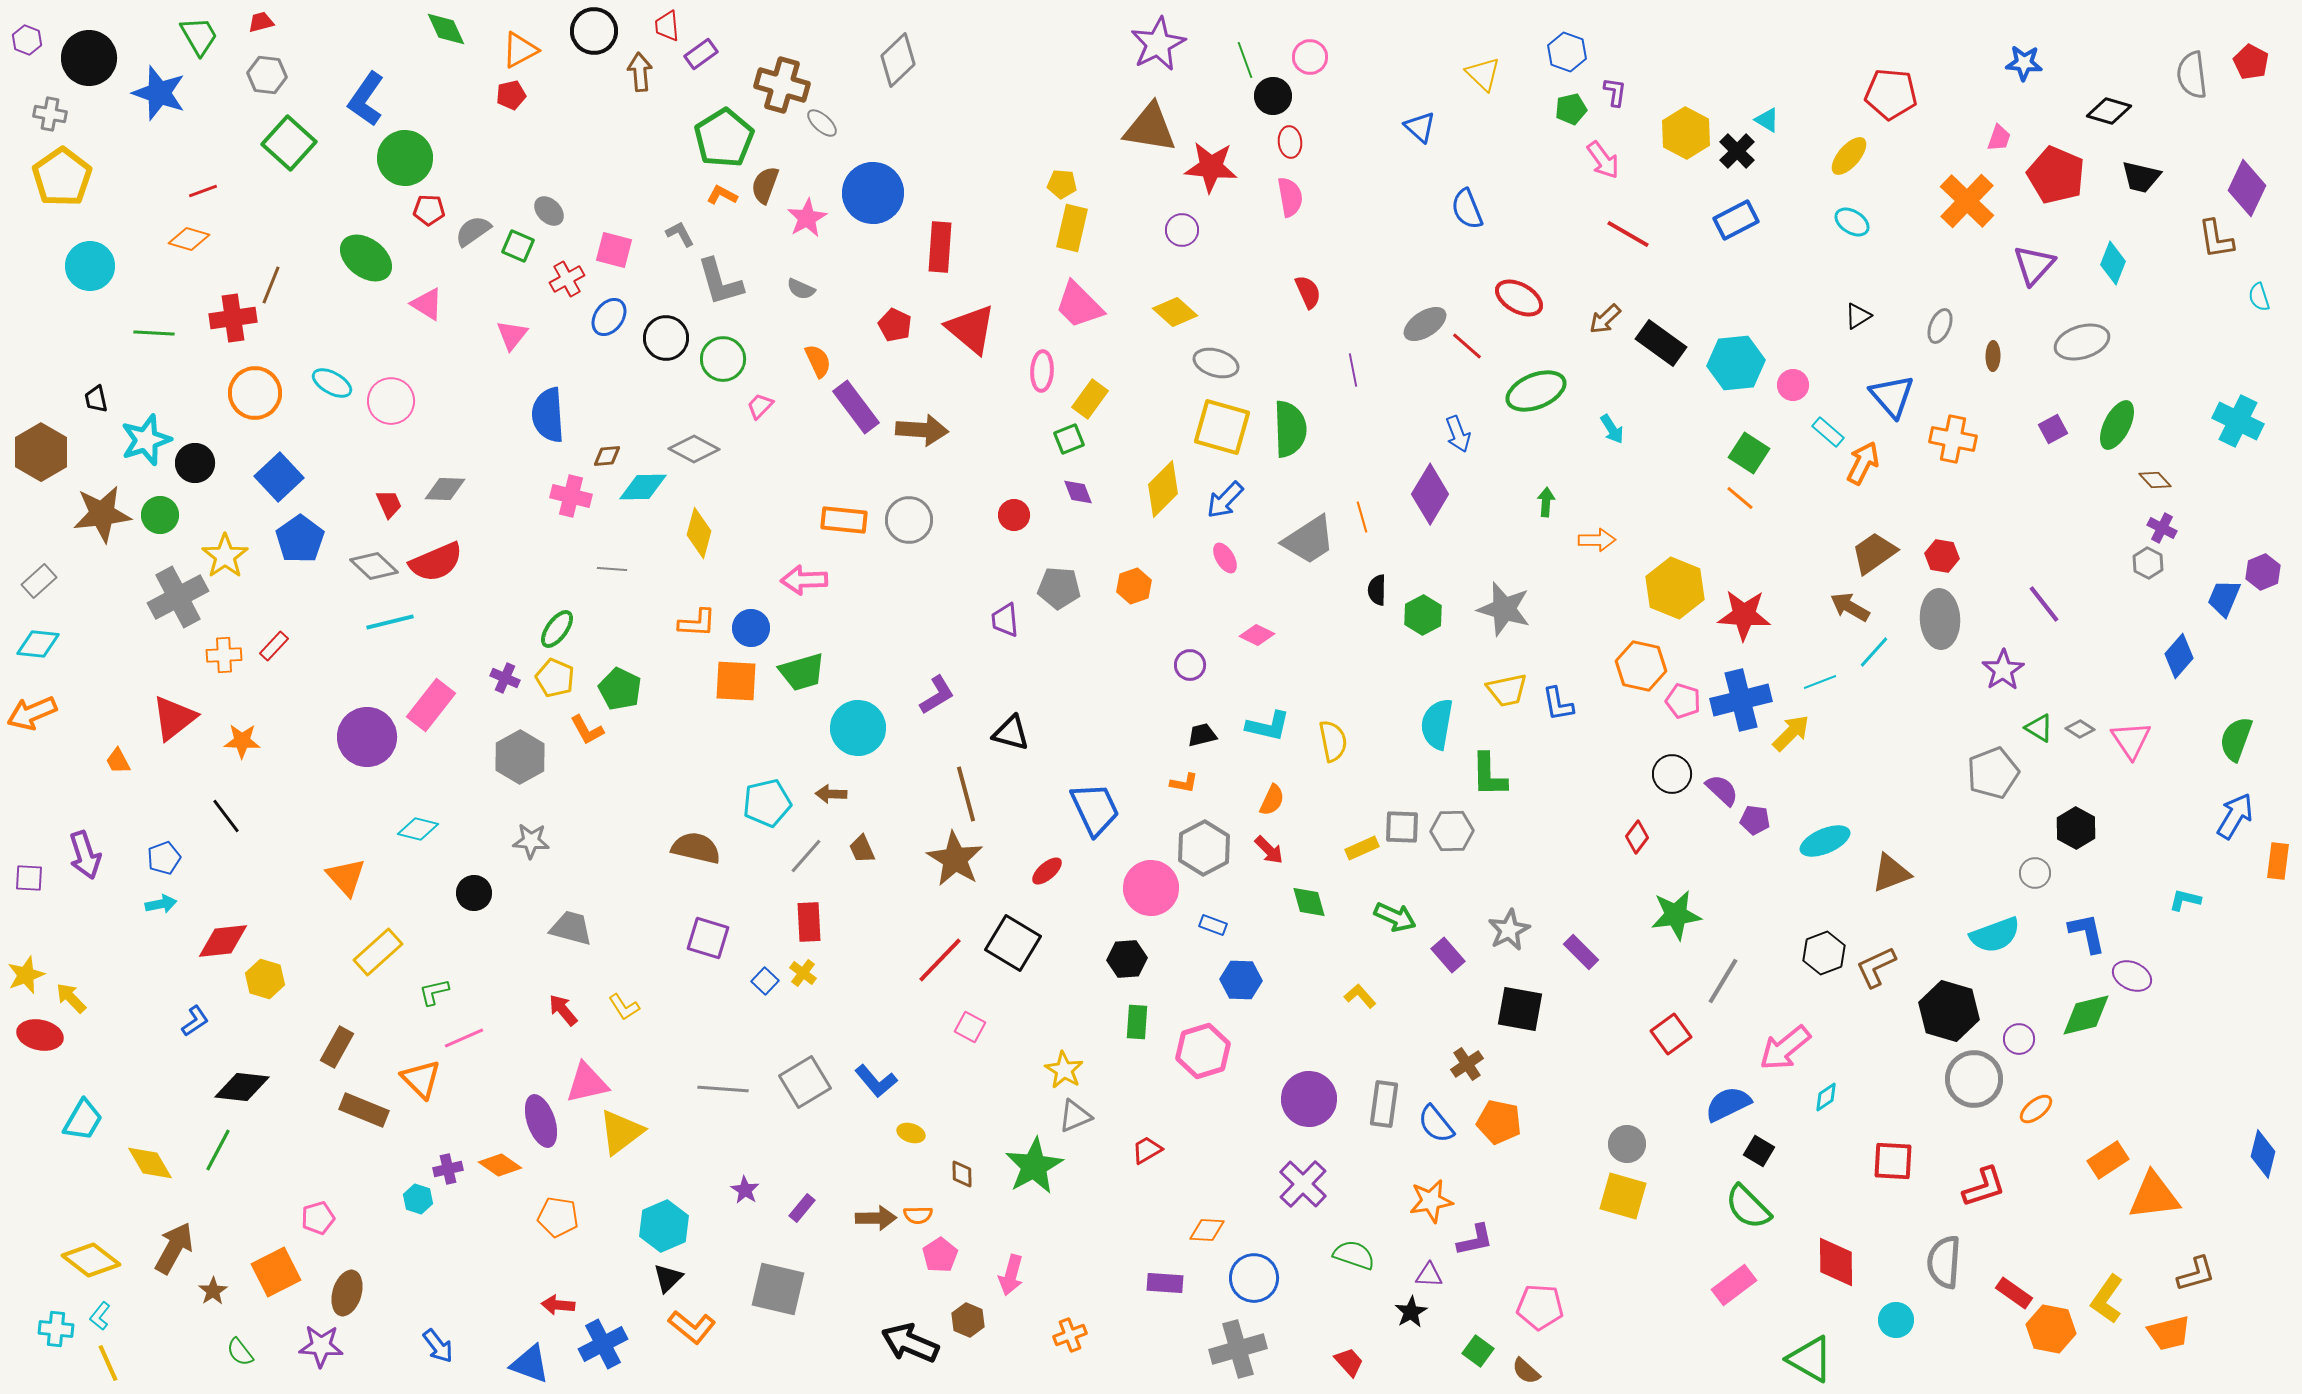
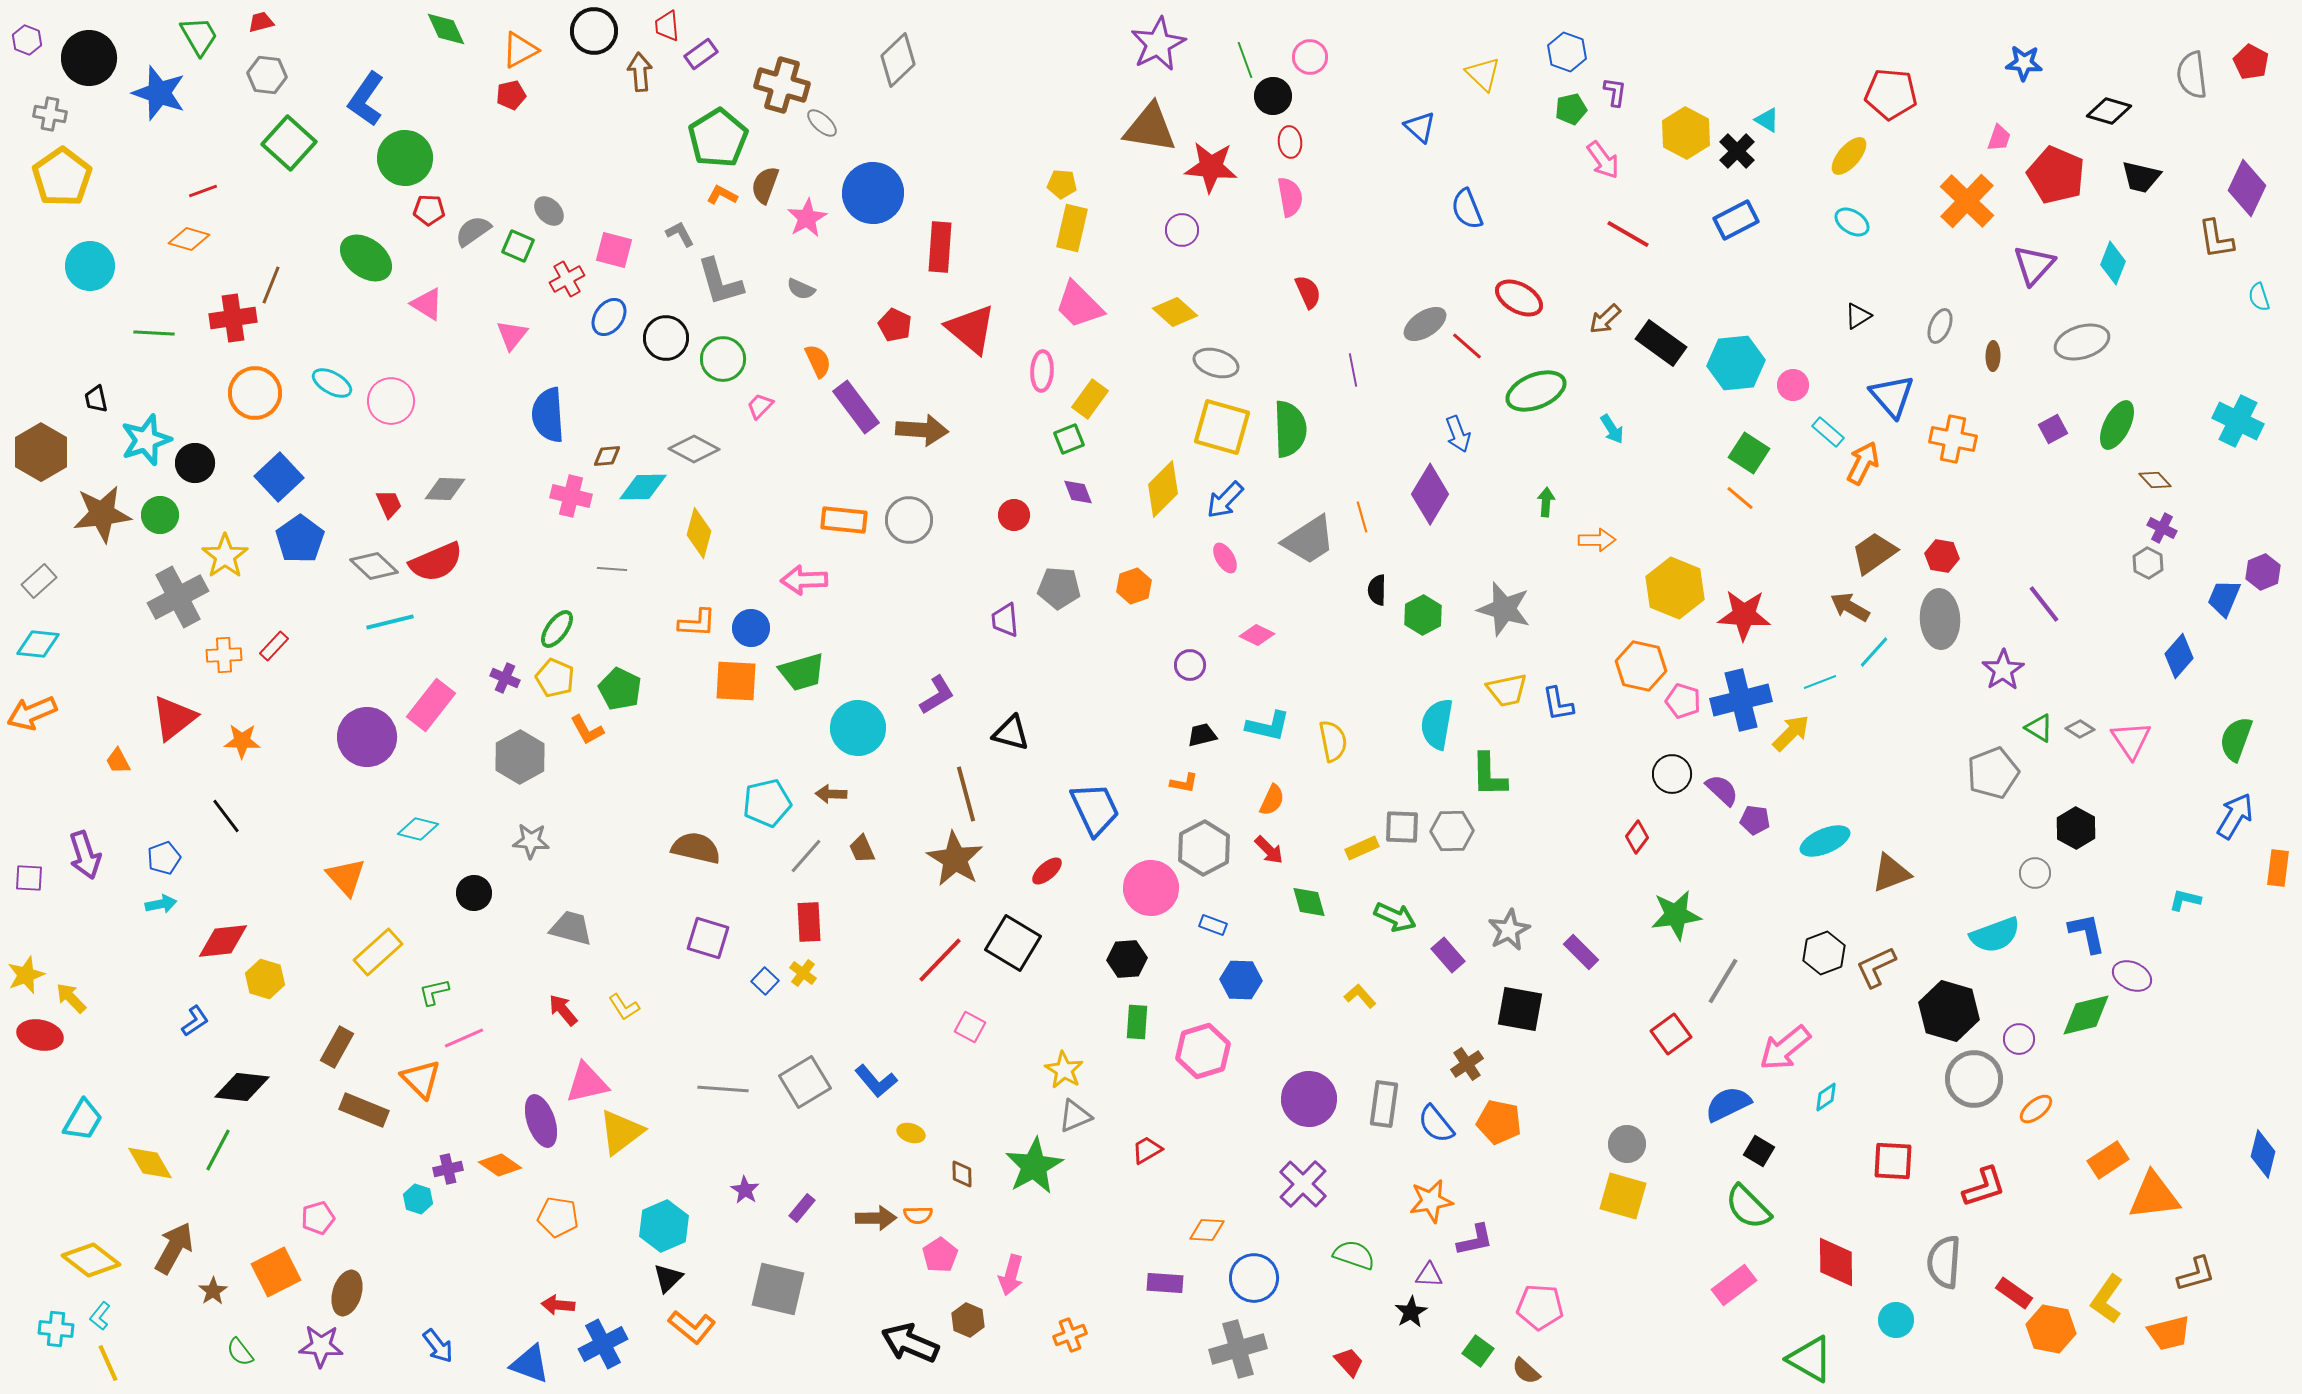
green pentagon at (724, 138): moved 6 px left
orange rectangle at (2278, 861): moved 7 px down
